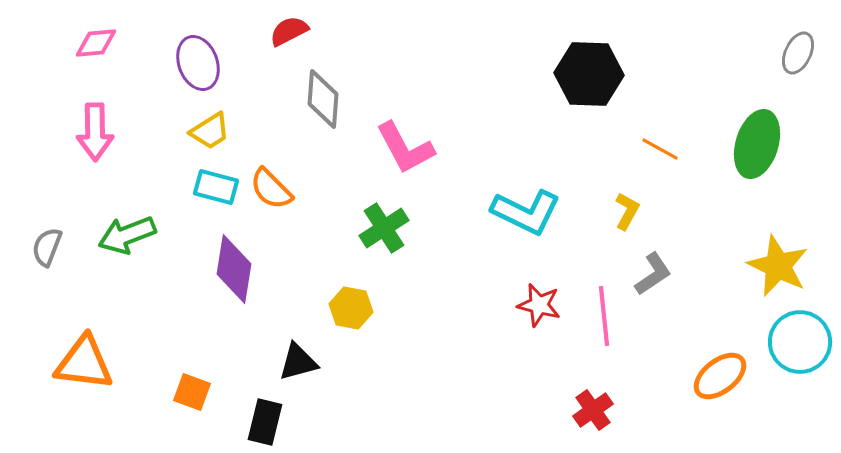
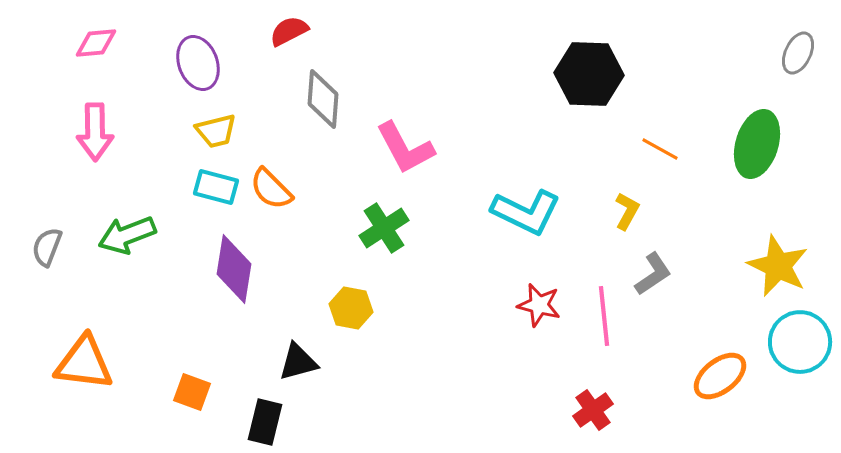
yellow trapezoid: moved 6 px right; rotated 18 degrees clockwise
